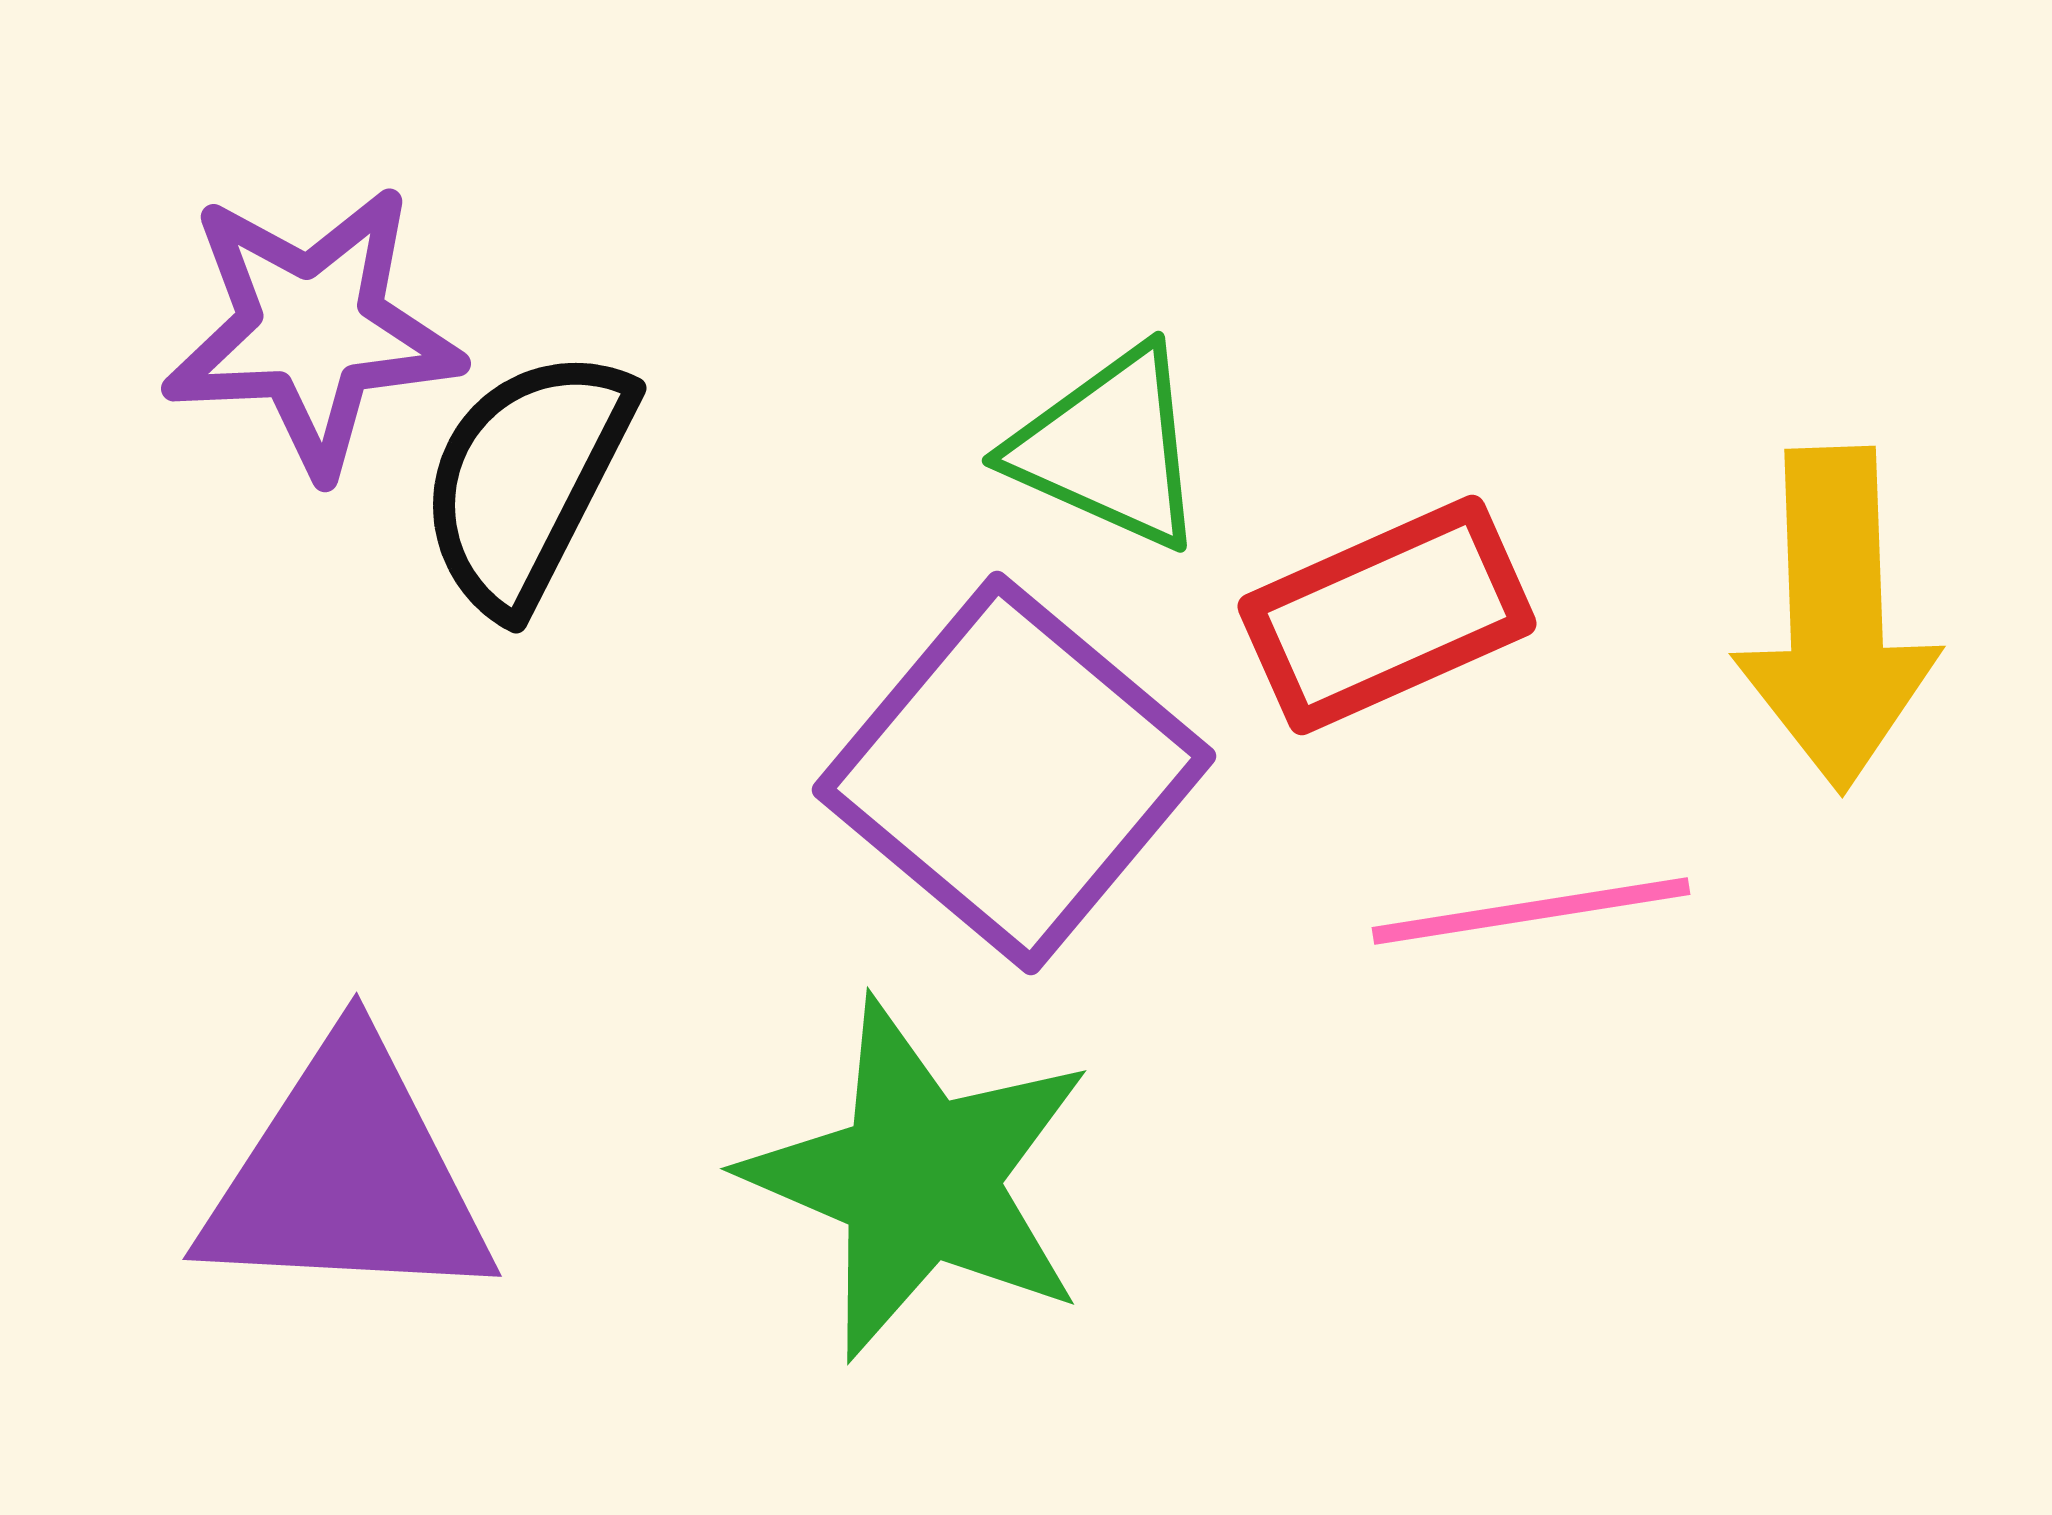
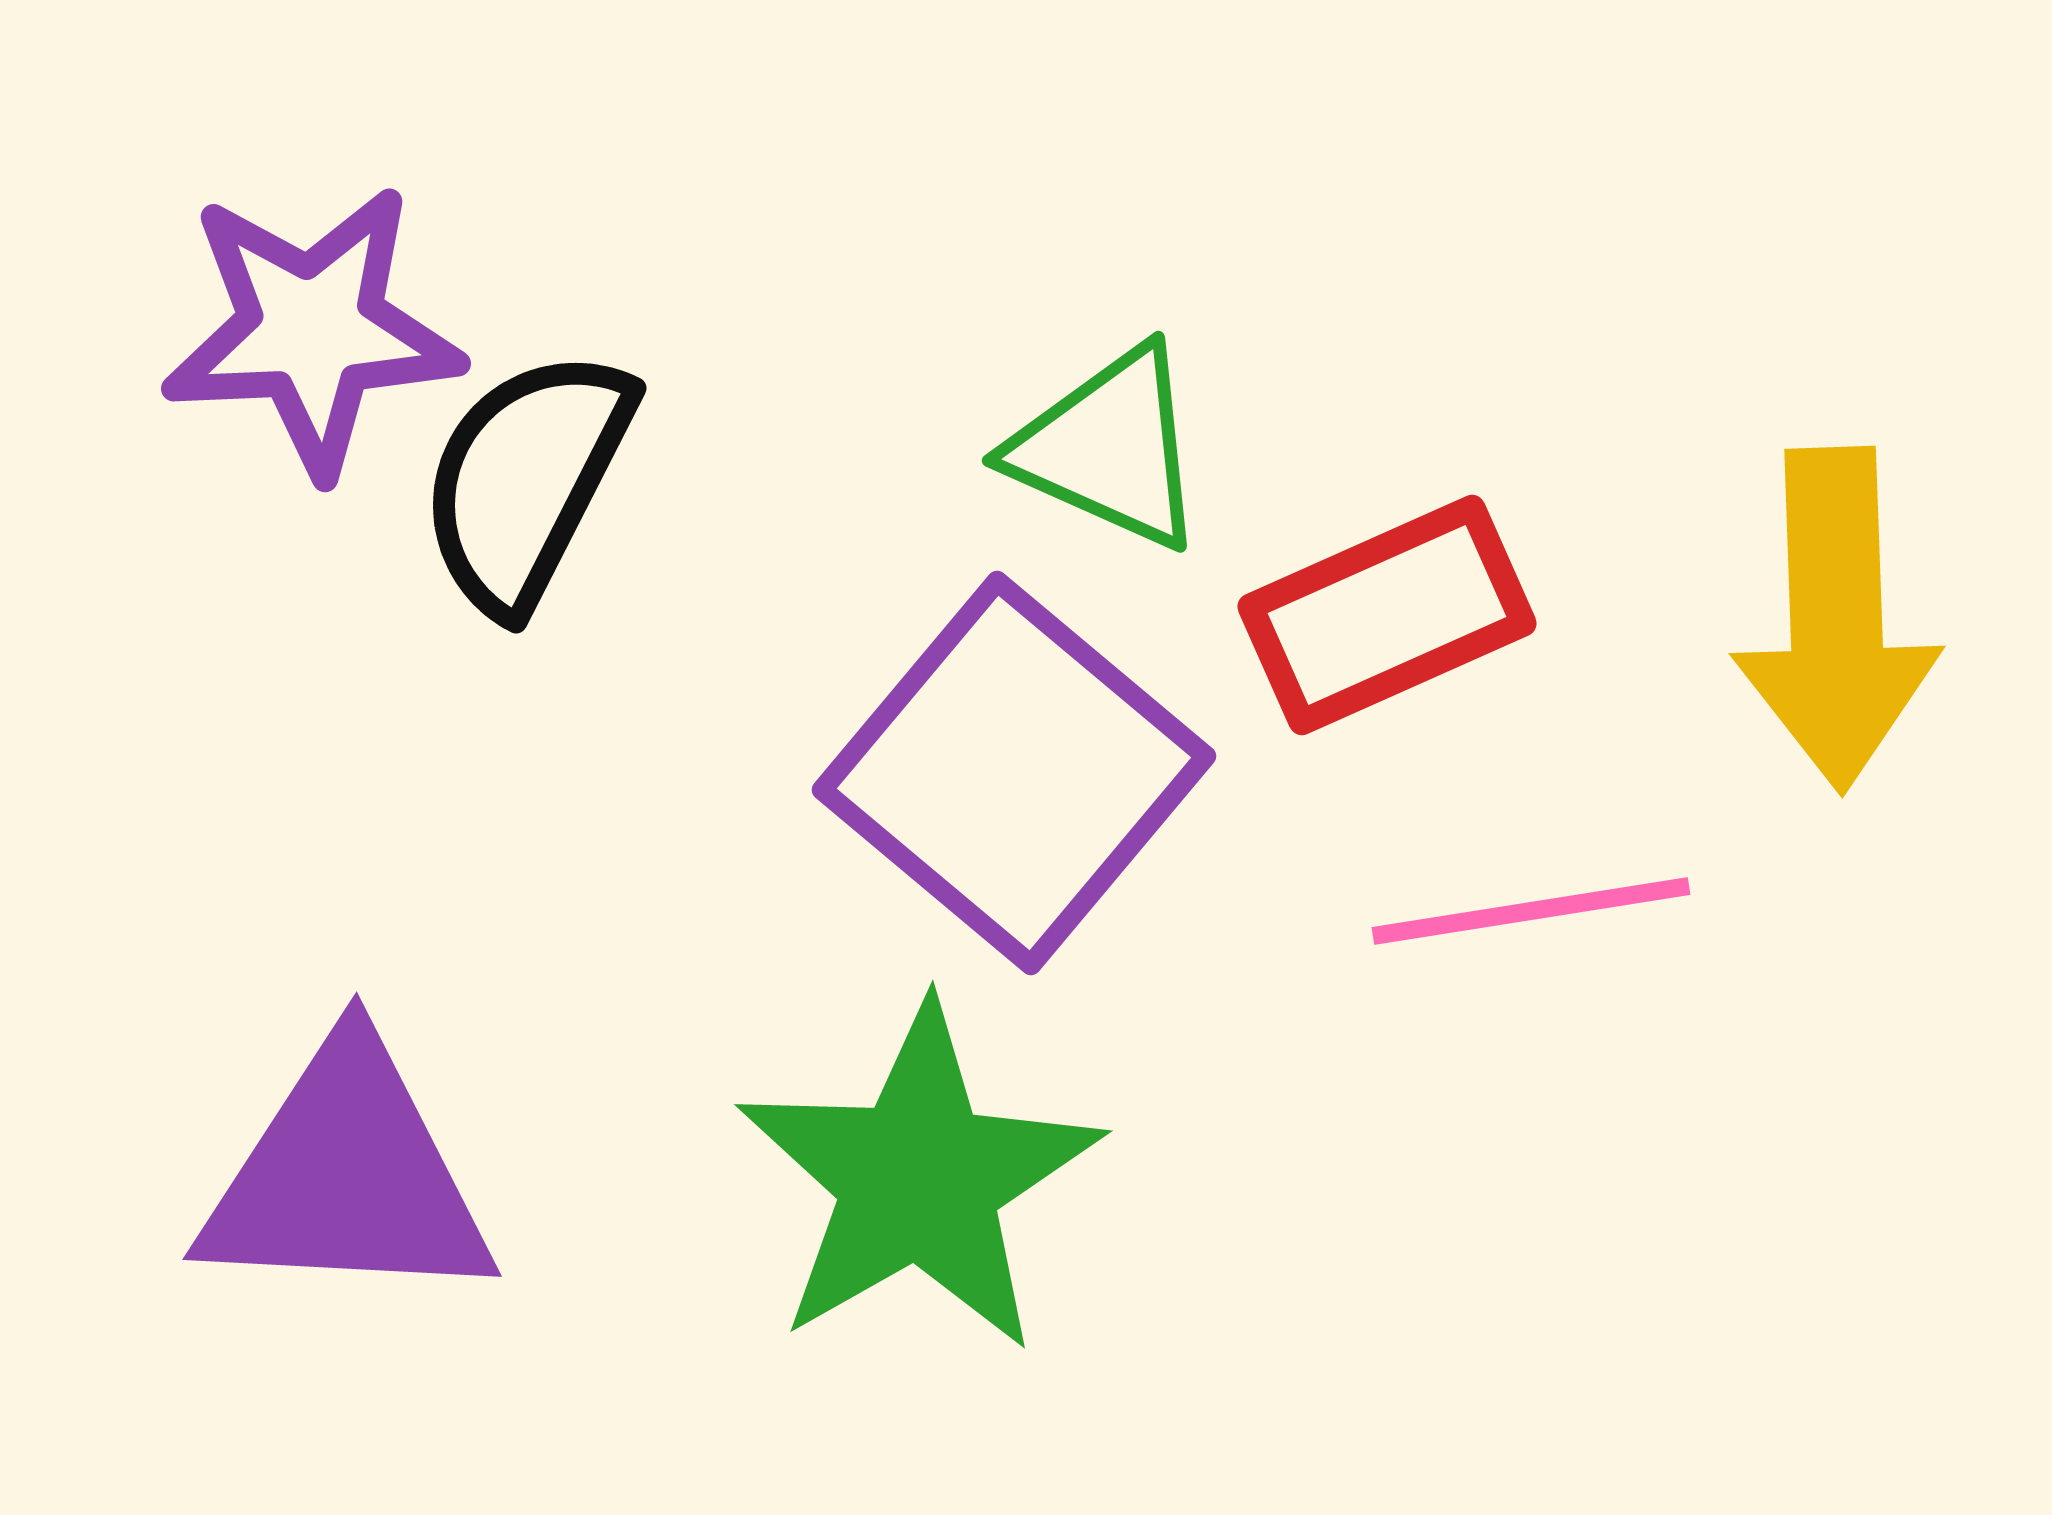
green star: rotated 19 degrees clockwise
